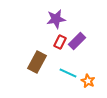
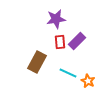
red rectangle: rotated 32 degrees counterclockwise
